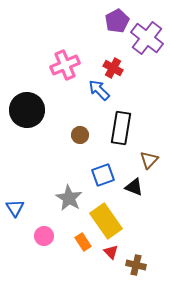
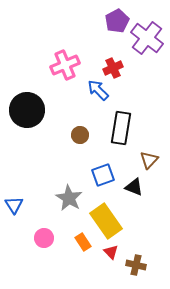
red cross: rotated 36 degrees clockwise
blue arrow: moved 1 px left
blue triangle: moved 1 px left, 3 px up
pink circle: moved 2 px down
